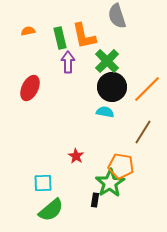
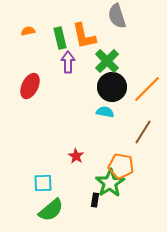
red ellipse: moved 2 px up
